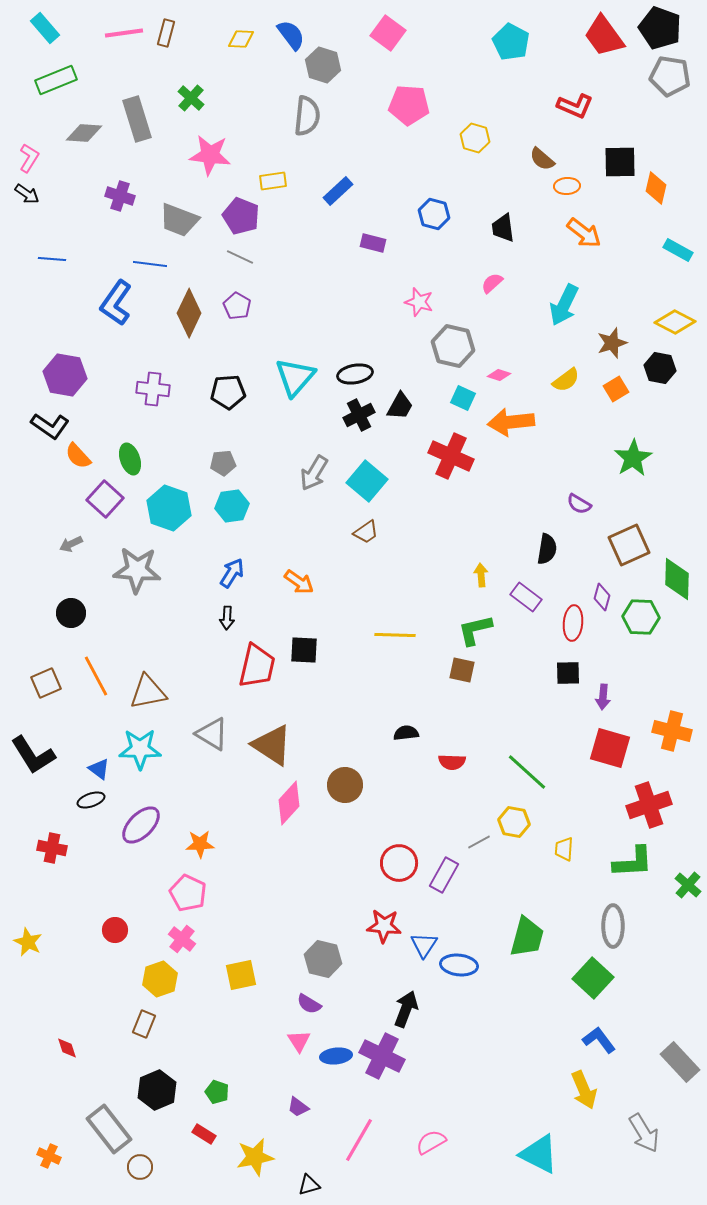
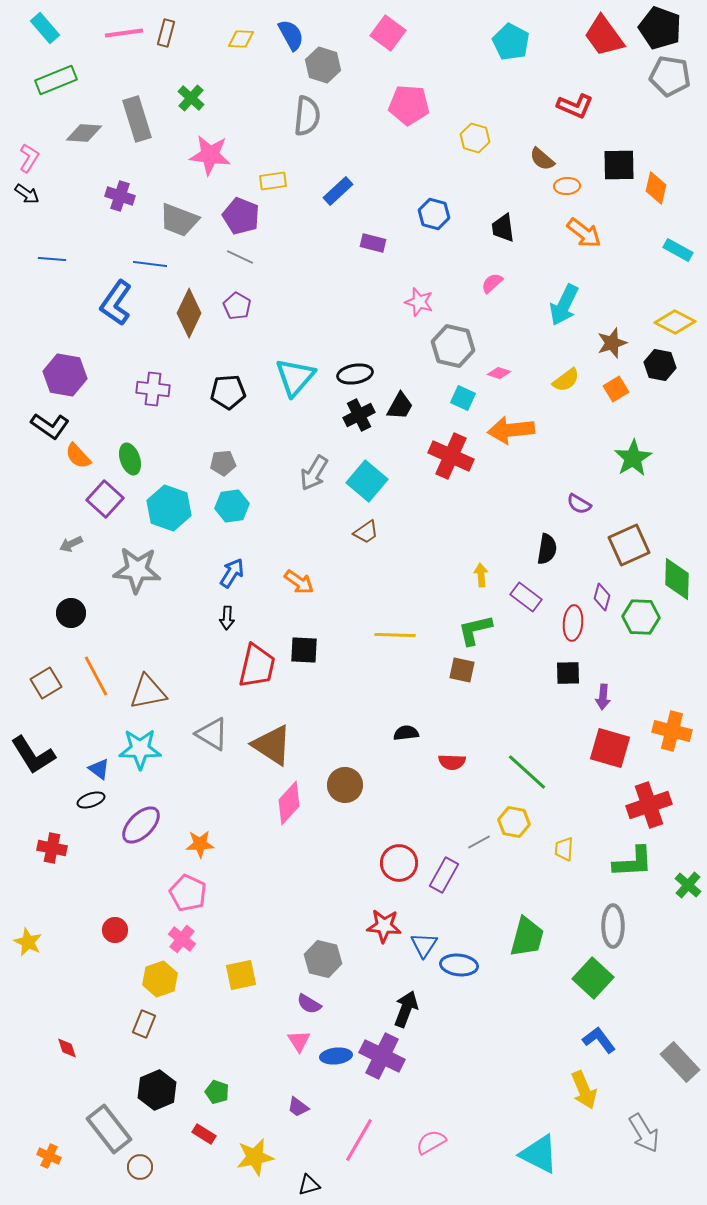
blue semicircle at (291, 35): rotated 8 degrees clockwise
black square at (620, 162): moved 1 px left, 3 px down
black hexagon at (660, 368): moved 3 px up
pink diamond at (499, 375): moved 2 px up
orange arrow at (511, 422): moved 8 px down
brown square at (46, 683): rotated 8 degrees counterclockwise
